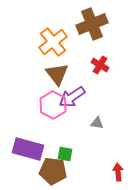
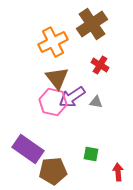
brown cross: rotated 12 degrees counterclockwise
orange cross: rotated 12 degrees clockwise
brown triangle: moved 4 px down
pink hexagon: moved 3 px up; rotated 16 degrees counterclockwise
gray triangle: moved 1 px left, 21 px up
purple rectangle: rotated 20 degrees clockwise
green square: moved 26 px right
brown pentagon: rotated 12 degrees counterclockwise
